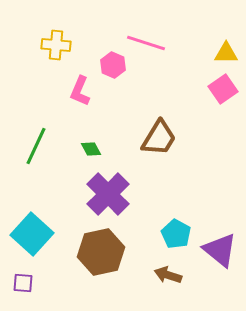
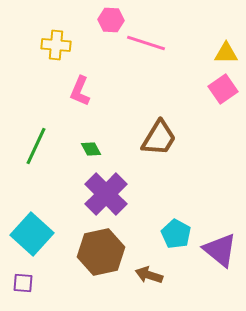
pink hexagon: moved 2 px left, 45 px up; rotated 20 degrees counterclockwise
purple cross: moved 2 px left
brown arrow: moved 19 px left
